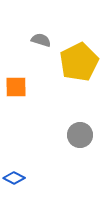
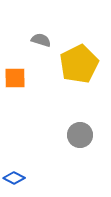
yellow pentagon: moved 2 px down
orange square: moved 1 px left, 9 px up
